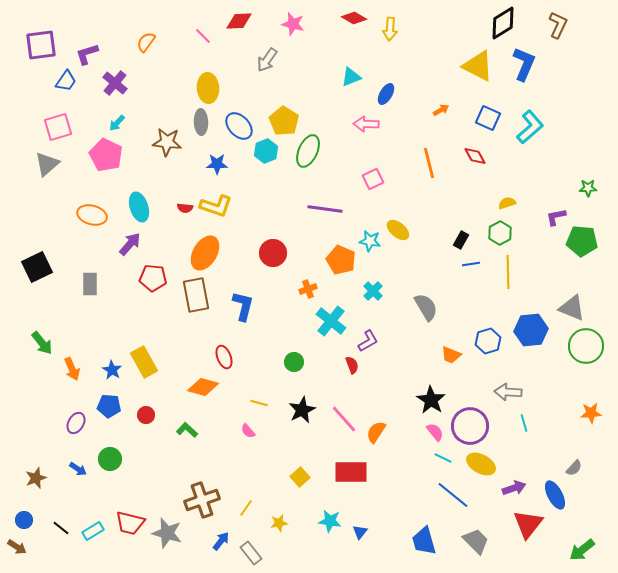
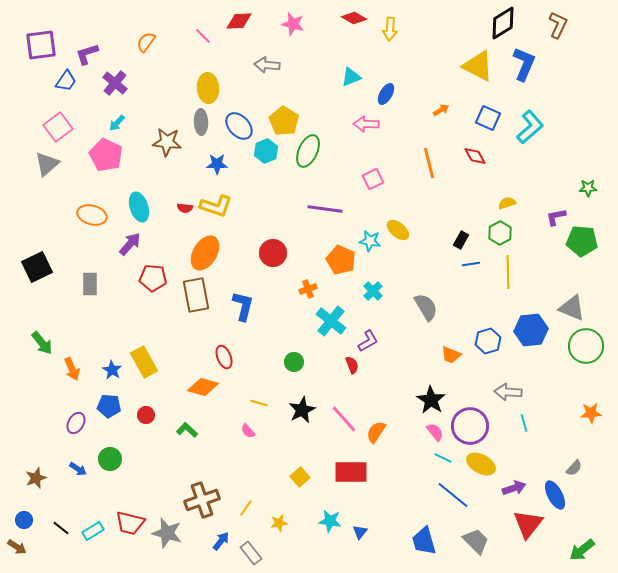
gray arrow at (267, 60): moved 5 px down; rotated 60 degrees clockwise
pink square at (58, 127): rotated 20 degrees counterclockwise
